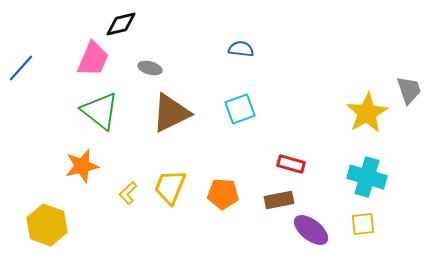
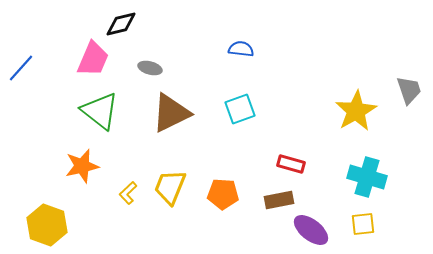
yellow star: moved 11 px left, 2 px up
